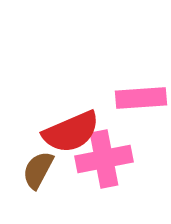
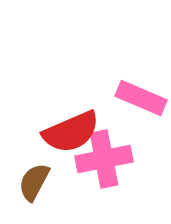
pink rectangle: rotated 27 degrees clockwise
brown semicircle: moved 4 px left, 12 px down
